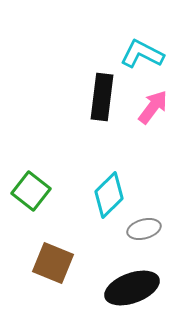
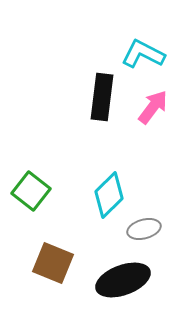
cyan L-shape: moved 1 px right
black ellipse: moved 9 px left, 8 px up
